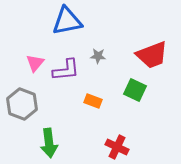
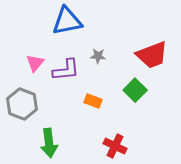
green square: rotated 20 degrees clockwise
red cross: moved 2 px left, 1 px up
